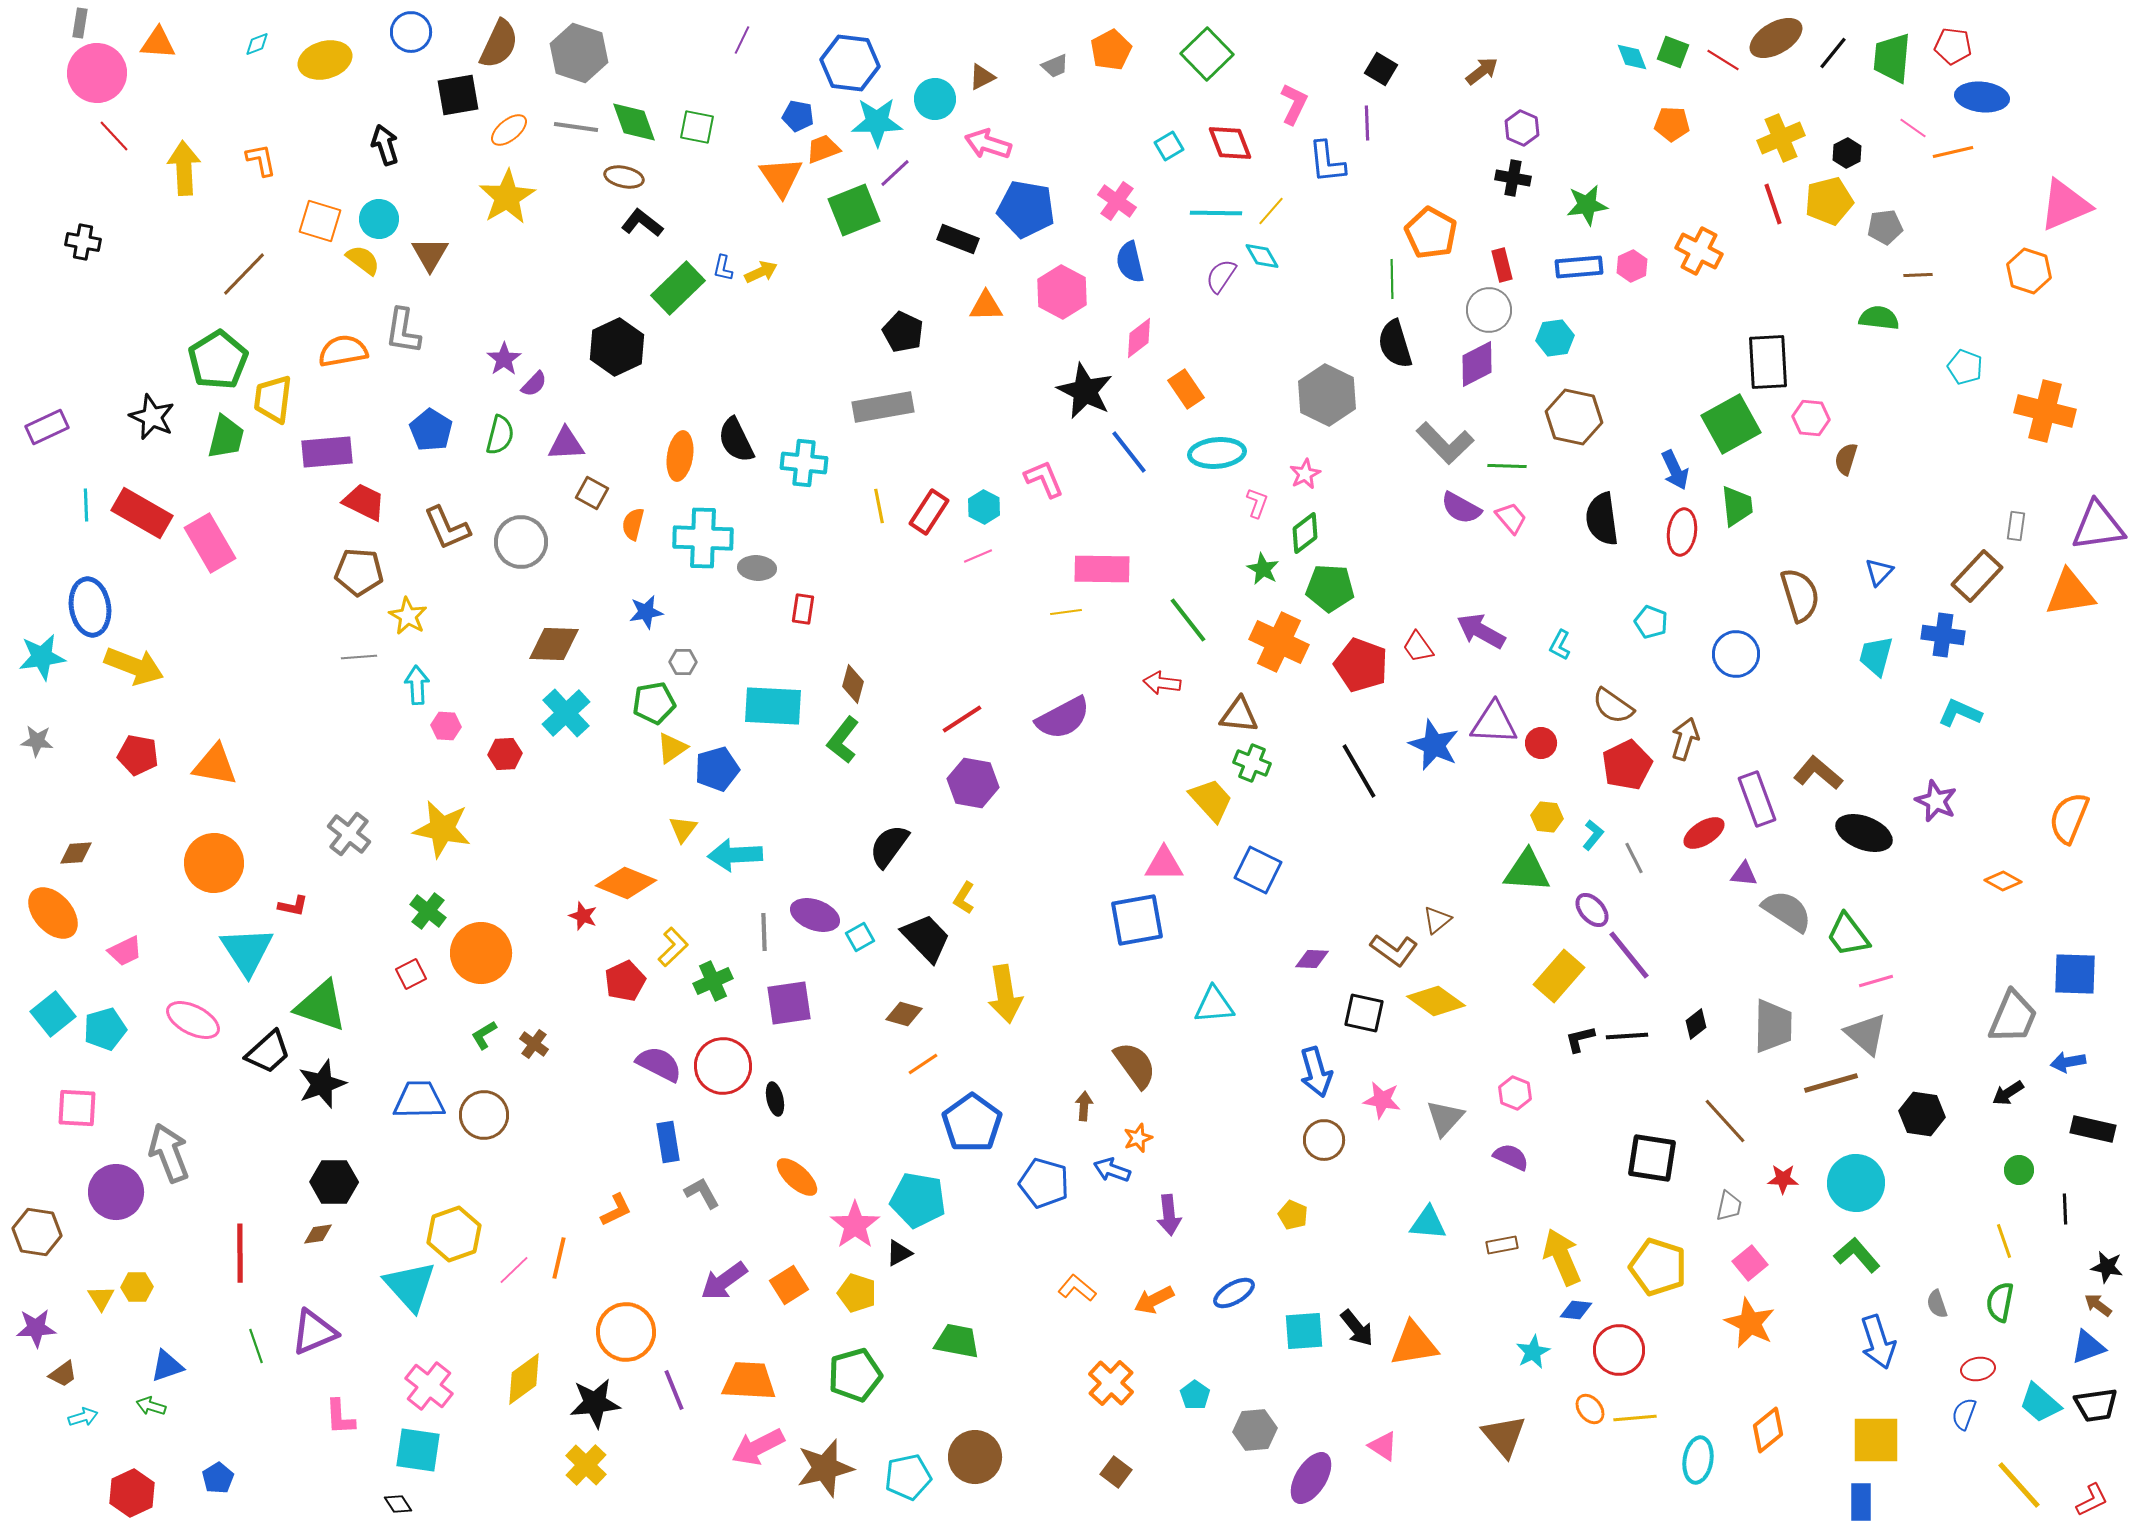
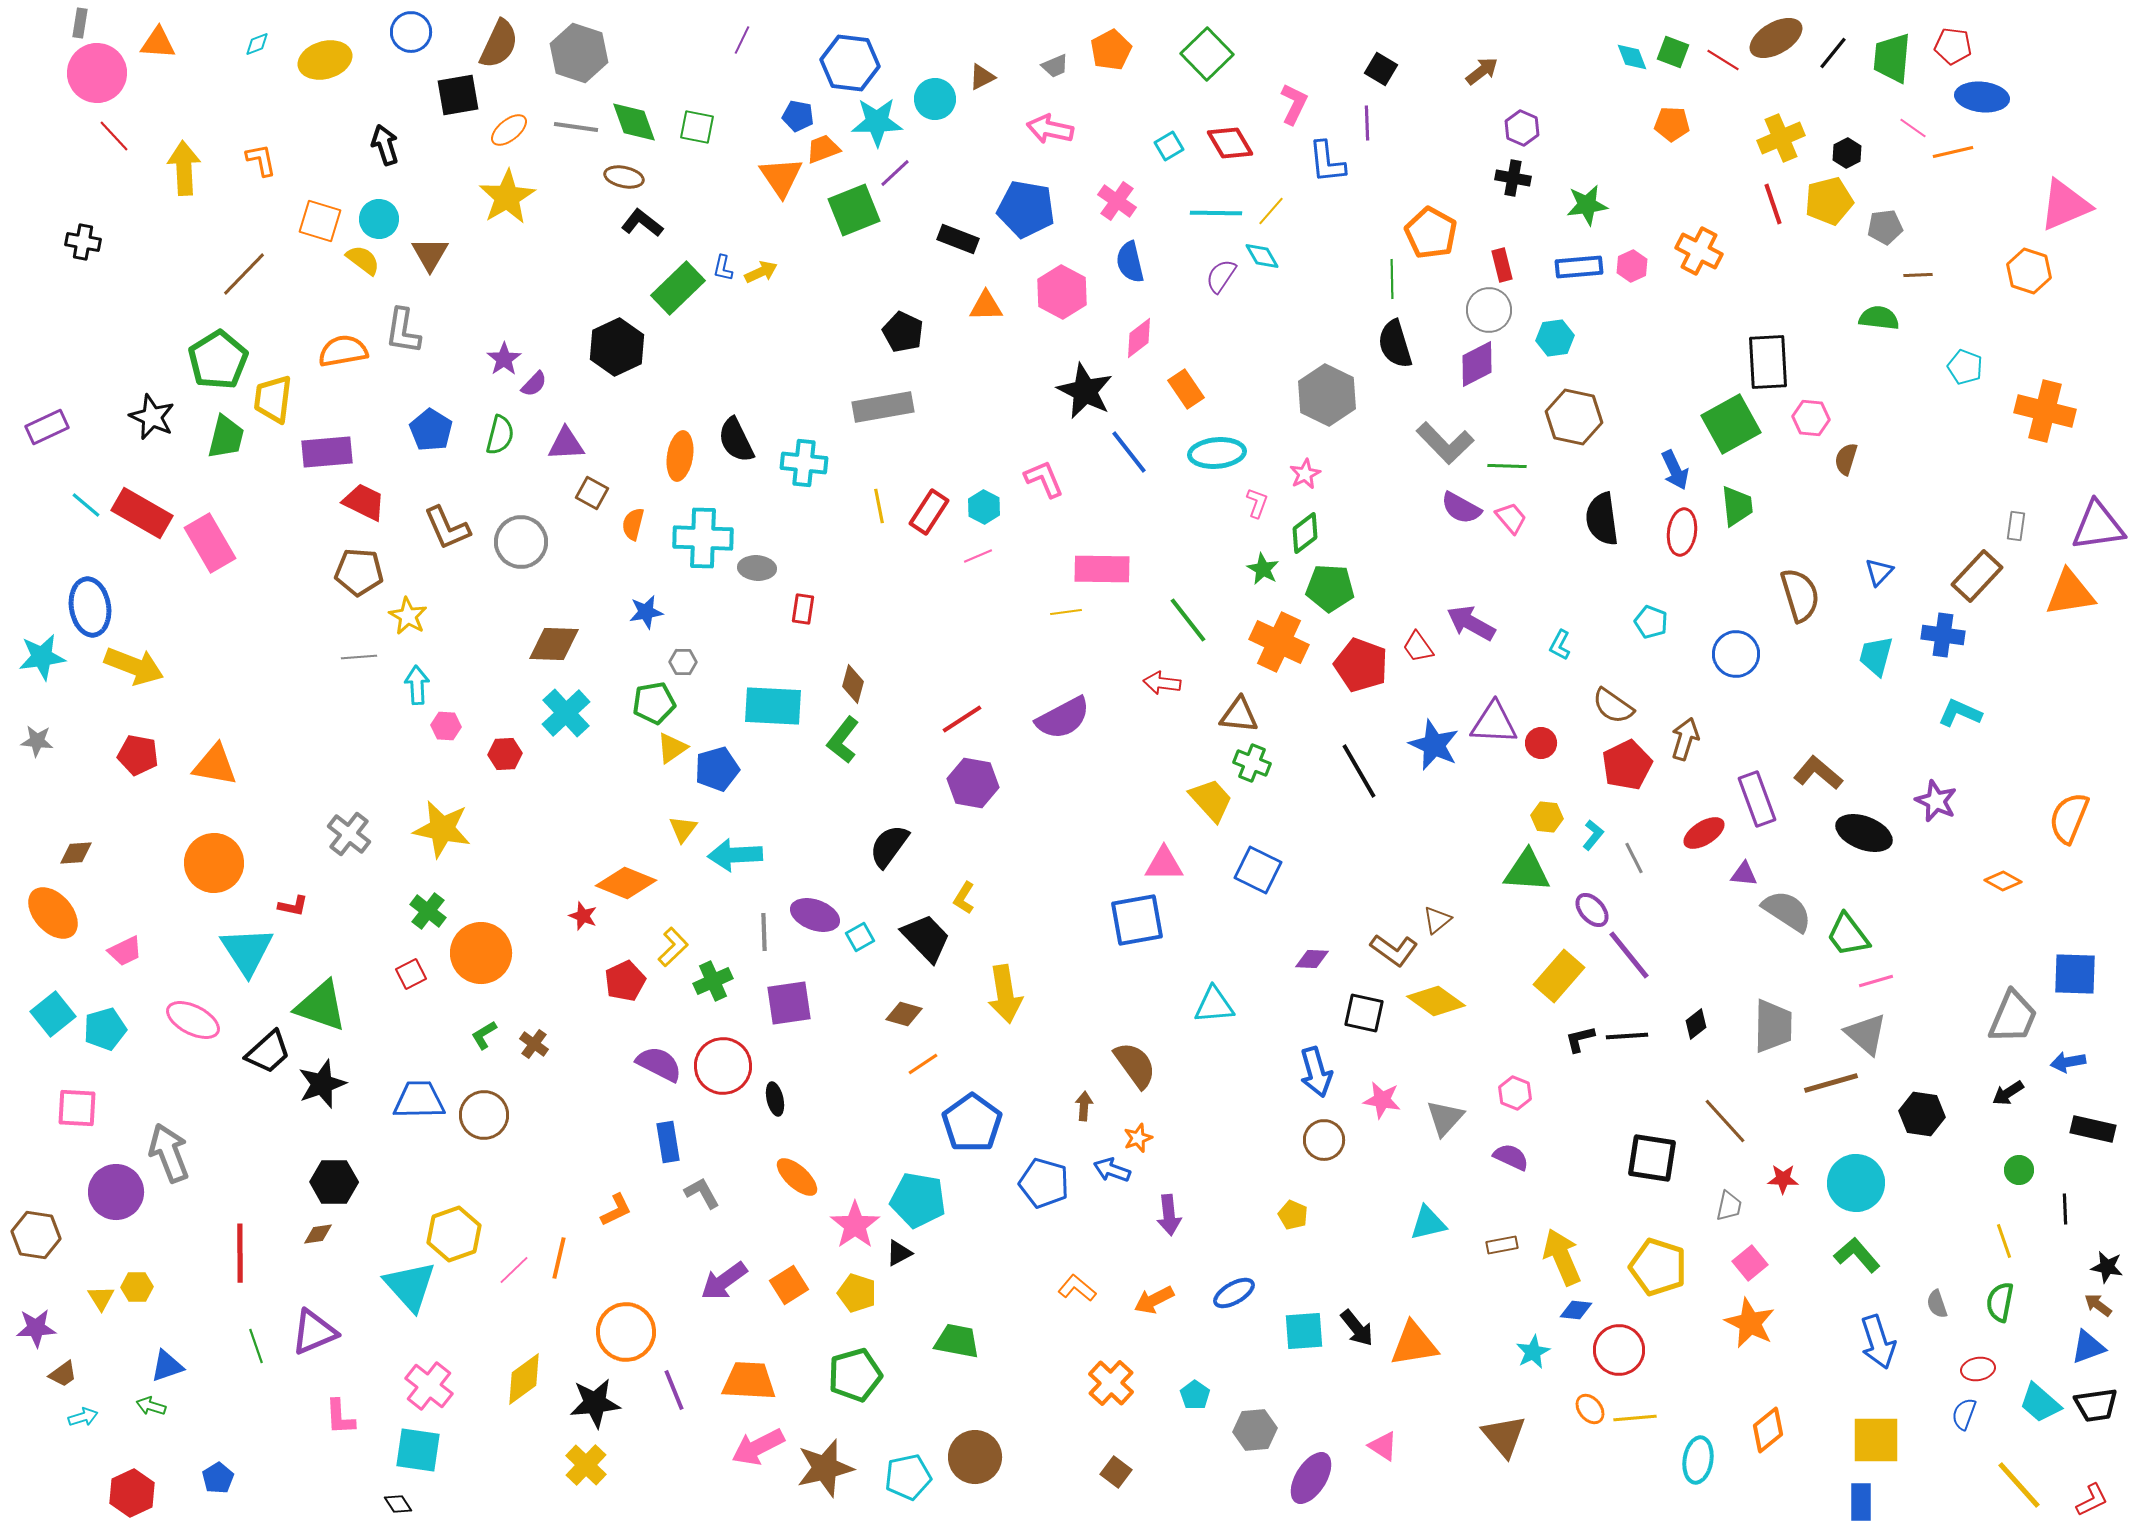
red diamond at (1230, 143): rotated 9 degrees counterclockwise
pink arrow at (988, 144): moved 62 px right, 15 px up; rotated 6 degrees counterclockwise
cyan line at (86, 505): rotated 48 degrees counterclockwise
purple arrow at (1481, 631): moved 10 px left, 8 px up
cyan triangle at (1428, 1223): rotated 18 degrees counterclockwise
brown hexagon at (37, 1232): moved 1 px left, 3 px down
